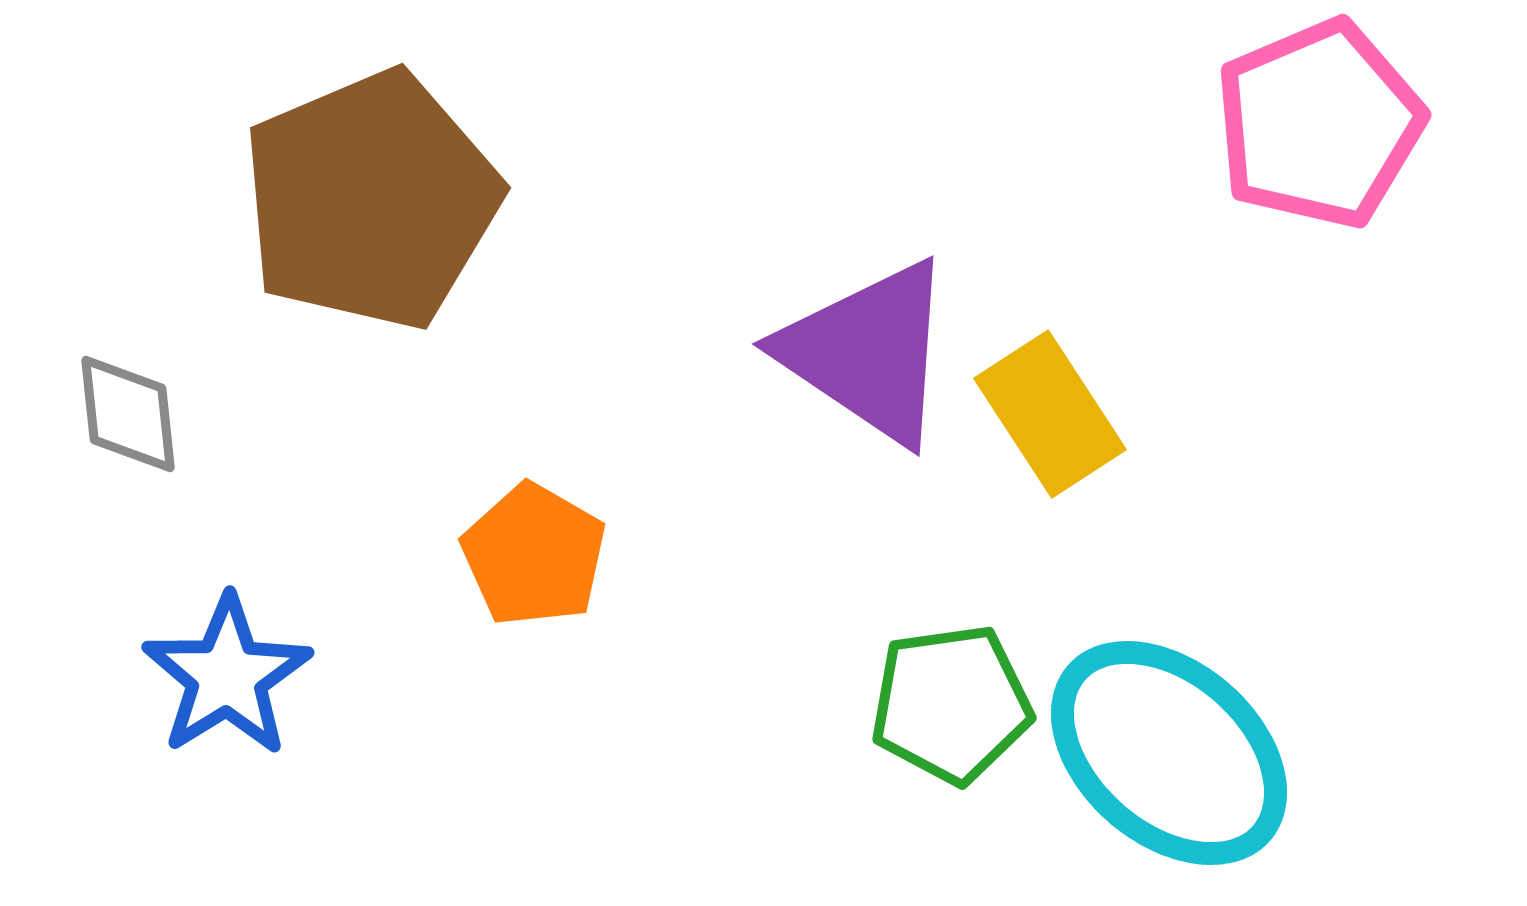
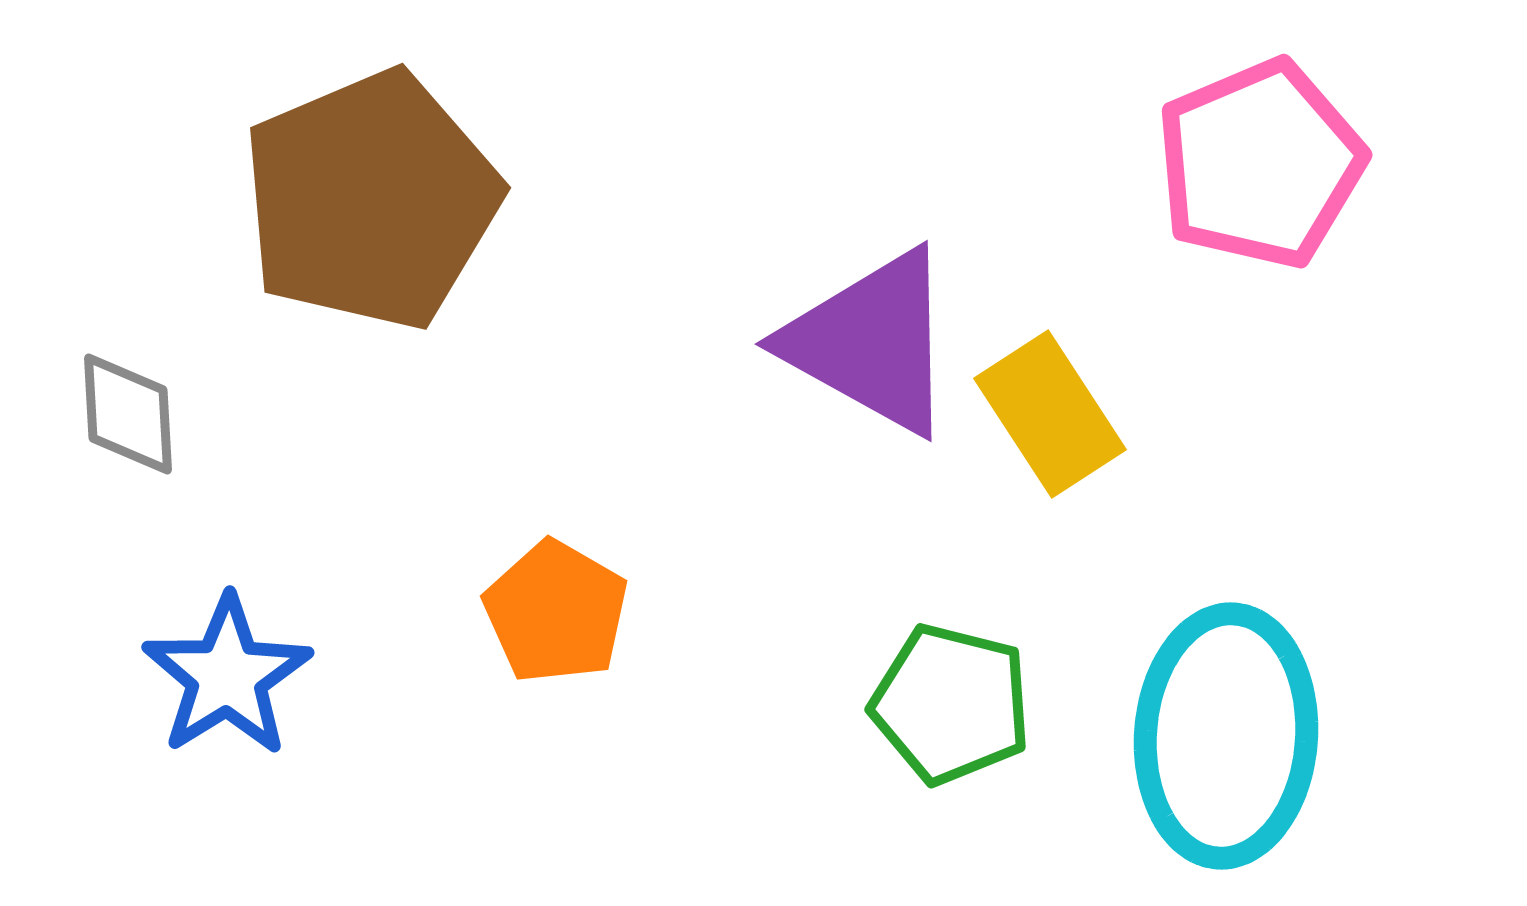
pink pentagon: moved 59 px left, 40 px down
purple triangle: moved 3 px right, 10 px up; rotated 5 degrees counterclockwise
gray diamond: rotated 3 degrees clockwise
orange pentagon: moved 22 px right, 57 px down
green pentagon: rotated 22 degrees clockwise
cyan ellipse: moved 57 px right, 17 px up; rotated 53 degrees clockwise
